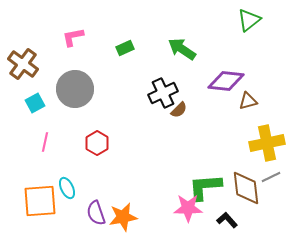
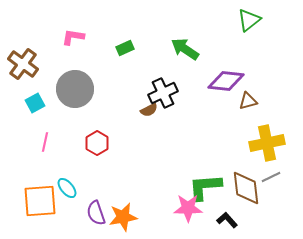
pink L-shape: rotated 20 degrees clockwise
green arrow: moved 3 px right
brown semicircle: moved 30 px left; rotated 18 degrees clockwise
cyan ellipse: rotated 15 degrees counterclockwise
